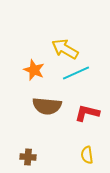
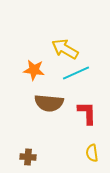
orange star: rotated 15 degrees counterclockwise
brown semicircle: moved 2 px right, 3 px up
red L-shape: rotated 75 degrees clockwise
yellow semicircle: moved 5 px right, 2 px up
